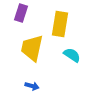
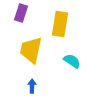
yellow trapezoid: moved 1 px left, 2 px down
cyan semicircle: moved 6 px down
blue arrow: rotated 104 degrees counterclockwise
